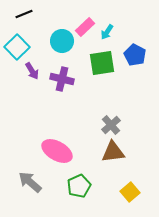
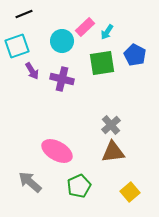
cyan square: moved 1 px up; rotated 25 degrees clockwise
